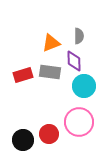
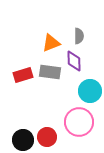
cyan circle: moved 6 px right, 5 px down
red circle: moved 2 px left, 3 px down
